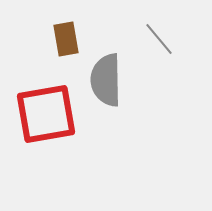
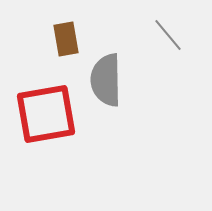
gray line: moved 9 px right, 4 px up
